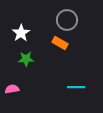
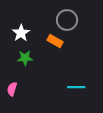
orange rectangle: moved 5 px left, 2 px up
green star: moved 1 px left, 1 px up
pink semicircle: rotated 64 degrees counterclockwise
